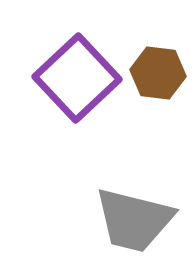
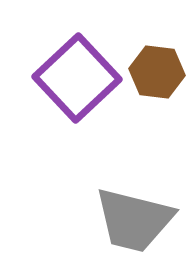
brown hexagon: moved 1 px left, 1 px up
